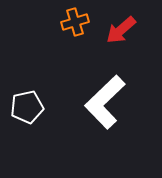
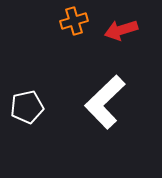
orange cross: moved 1 px left, 1 px up
red arrow: rotated 24 degrees clockwise
